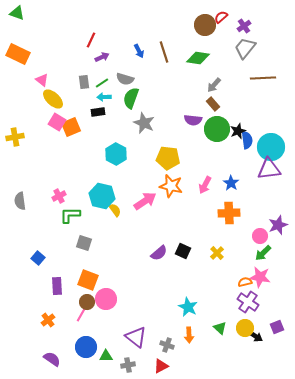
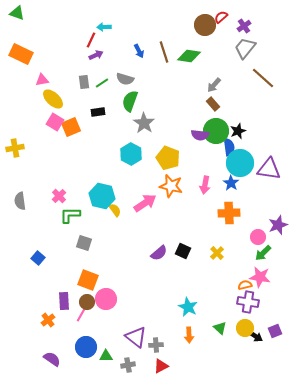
orange rectangle at (18, 54): moved 3 px right
purple arrow at (102, 57): moved 6 px left, 2 px up
green diamond at (198, 58): moved 9 px left, 2 px up
brown line at (263, 78): rotated 45 degrees clockwise
pink triangle at (42, 80): rotated 48 degrees counterclockwise
cyan arrow at (104, 97): moved 70 px up
green semicircle at (131, 98): moved 1 px left, 3 px down
purple semicircle at (193, 120): moved 7 px right, 15 px down
pink square at (57, 122): moved 2 px left
gray star at (144, 123): rotated 10 degrees clockwise
green circle at (217, 129): moved 1 px left, 2 px down
yellow cross at (15, 137): moved 11 px down
blue semicircle at (247, 140): moved 18 px left, 7 px down
cyan circle at (271, 147): moved 31 px left, 16 px down
cyan hexagon at (116, 154): moved 15 px right
yellow pentagon at (168, 158): rotated 15 degrees clockwise
purple triangle at (269, 169): rotated 15 degrees clockwise
pink arrow at (205, 185): rotated 18 degrees counterclockwise
pink cross at (59, 196): rotated 16 degrees counterclockwise
pink arrow at (145, 201): moved 2 px down
pink circle at (260, 236): moved 2 px left, 1 px down
orange semicircle at (245, 282): moved 3 px down
purple rectangle at (57, 286): moved 7 px right, 15 px down
purple cross at (248, 302): rotated 25 degrees counterclockwise
purple square at (277, 327): moved 2 px left, 4 px down
gray cross at (167, 345): moved 11 px left; rotated 24 degrees counterclockwise
